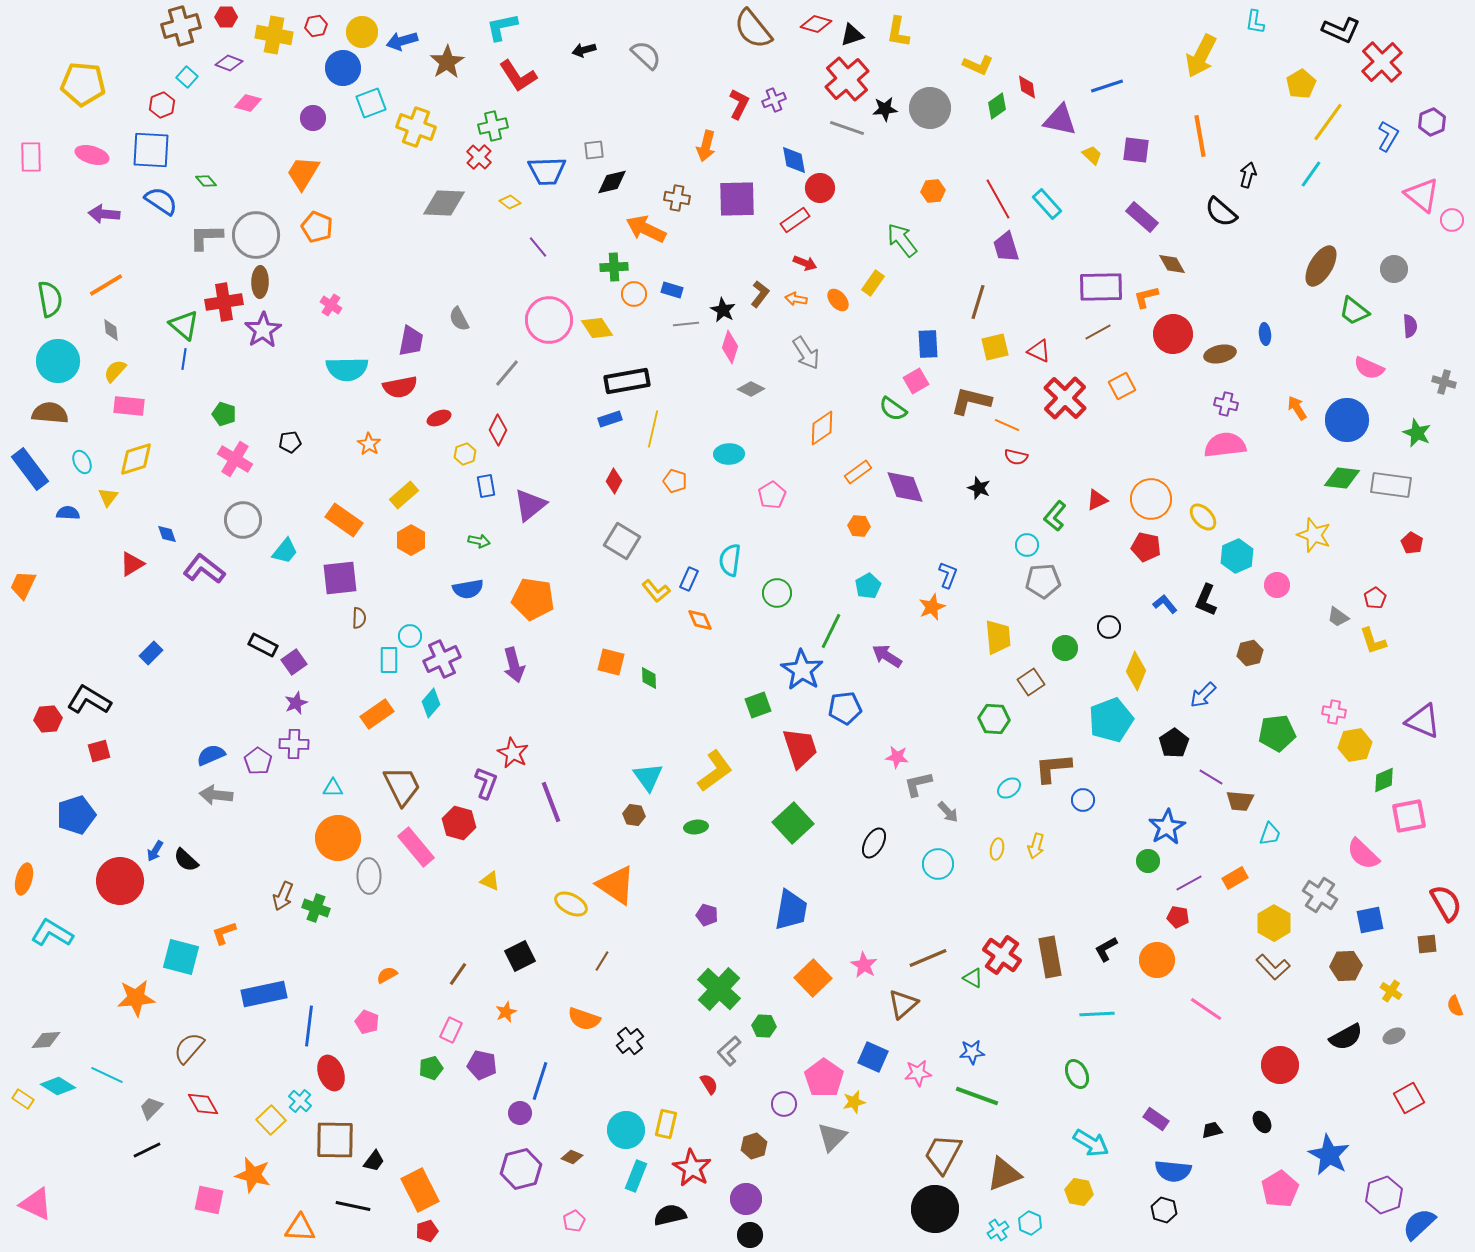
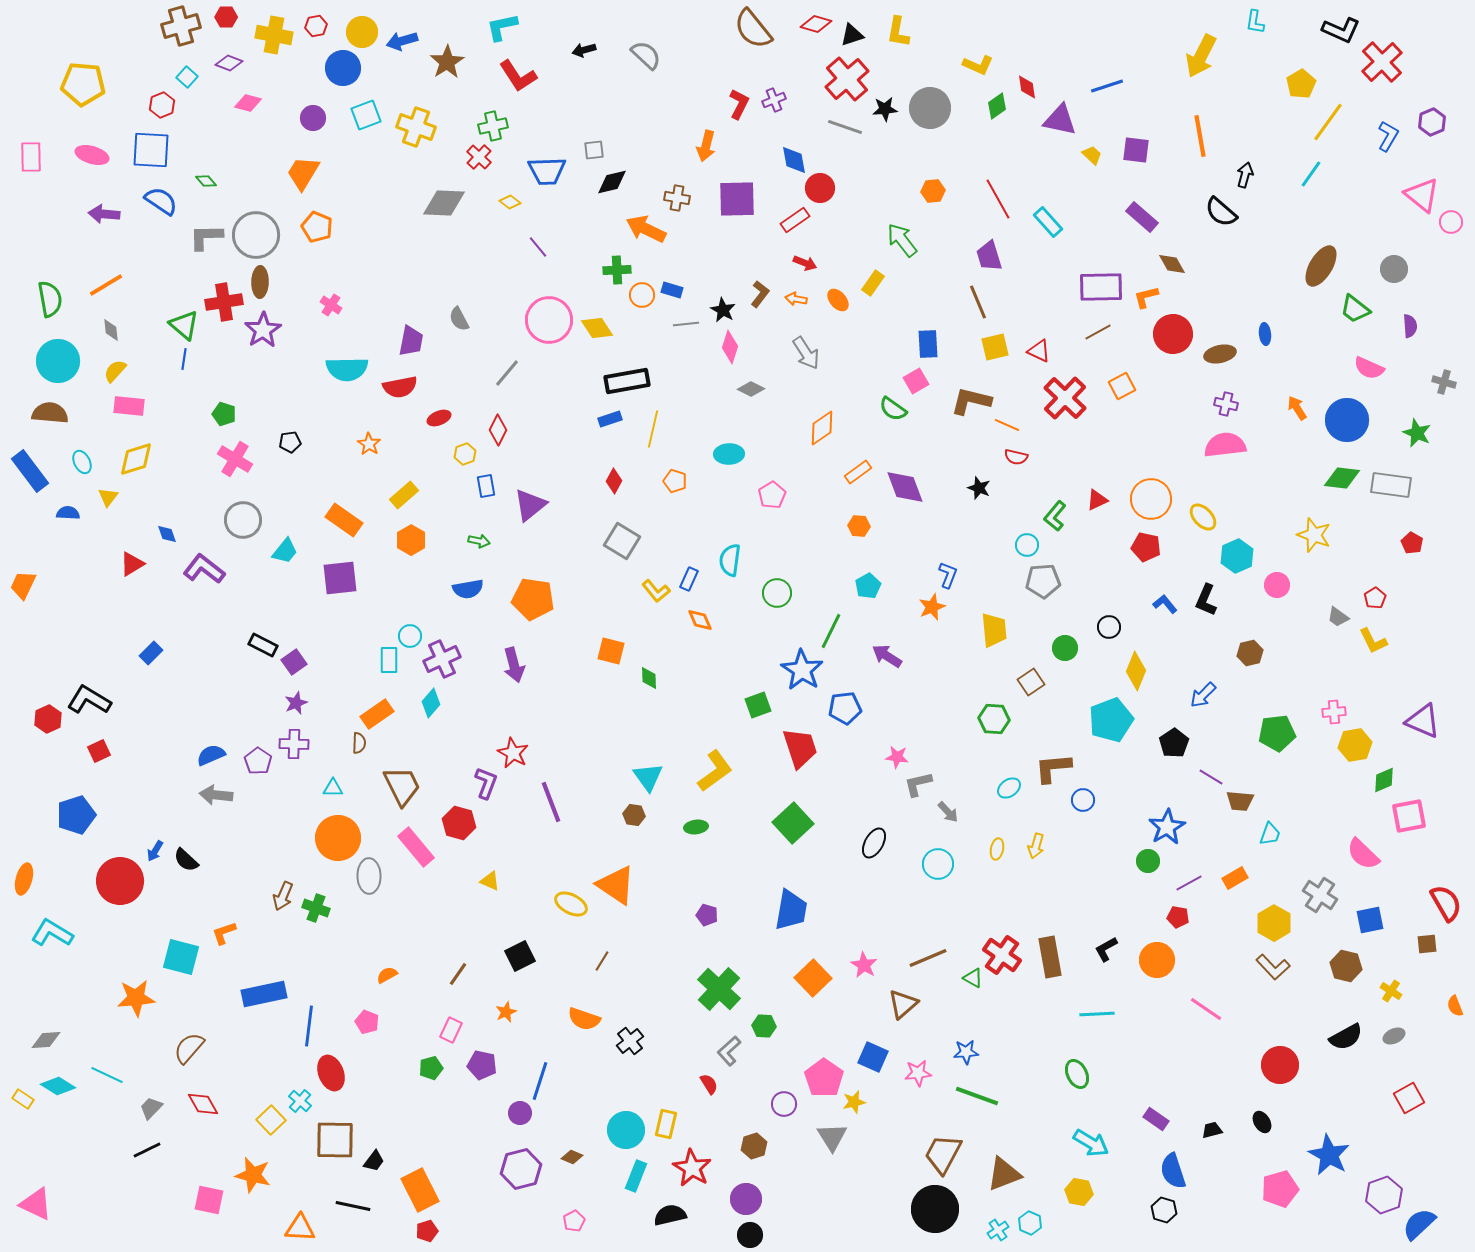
cyan square at (371, 103): moved 5 px left, 12 px down
gray line at (847, 128): moved 2 px left, 1 px up
black arrow at (1248, 175): moved 3 px left
cyan rectangle at (1047, 204): moved 1 px right, 18 px down
pink circle at (1452, 220): moved 1 px left, 2 px down
purple trapezoid at (1006, 247): moved 17 px left, 9 px down
green cross at (614, 267): moved 3 px right, 3 px down
orange circle at (634, 294): moved 8 px right, 1 px down
brown line at (978, 302): rotated 40 degrees counterclockwise
green trapezoid at (1354, 311): moved 1 px right, 2 px up
blue rectangle at (30, 469): moved 2 px down
brown semicircle at (359, 618): moved 125 px down
yellow trapezoid at (998, 637): moved 4 px left, 7 px up
yellow L-shape at (1373, 641): rotated 8 degrees counterclockwise
orange square at (611, 662): moved 11 px up
pink cross at (1334, 712): rotated 15 degrees counterclockwise
red hexagon at (48, 719): rotated 20 degrees counterclockwise
red square at (99, 751): rotated 10 degrees counterclockwise
brown hexagon at (1346, 966): rotated 16 degrees clockwise
blue star at (972, 1052): moved 6 px left
gray triangle at (832, 1137): rotated 16 degrees counterclockwise
blue semicircle at (1173, 1171): rotated 66 degrees clockwise
pink pentagon at (1280, 1189): rotated 15 degrees clockwise
